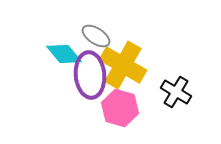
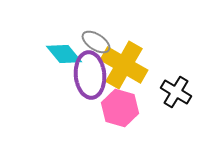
gray ellipse: moved 6 px down
yellow cross: moved 1 px right
